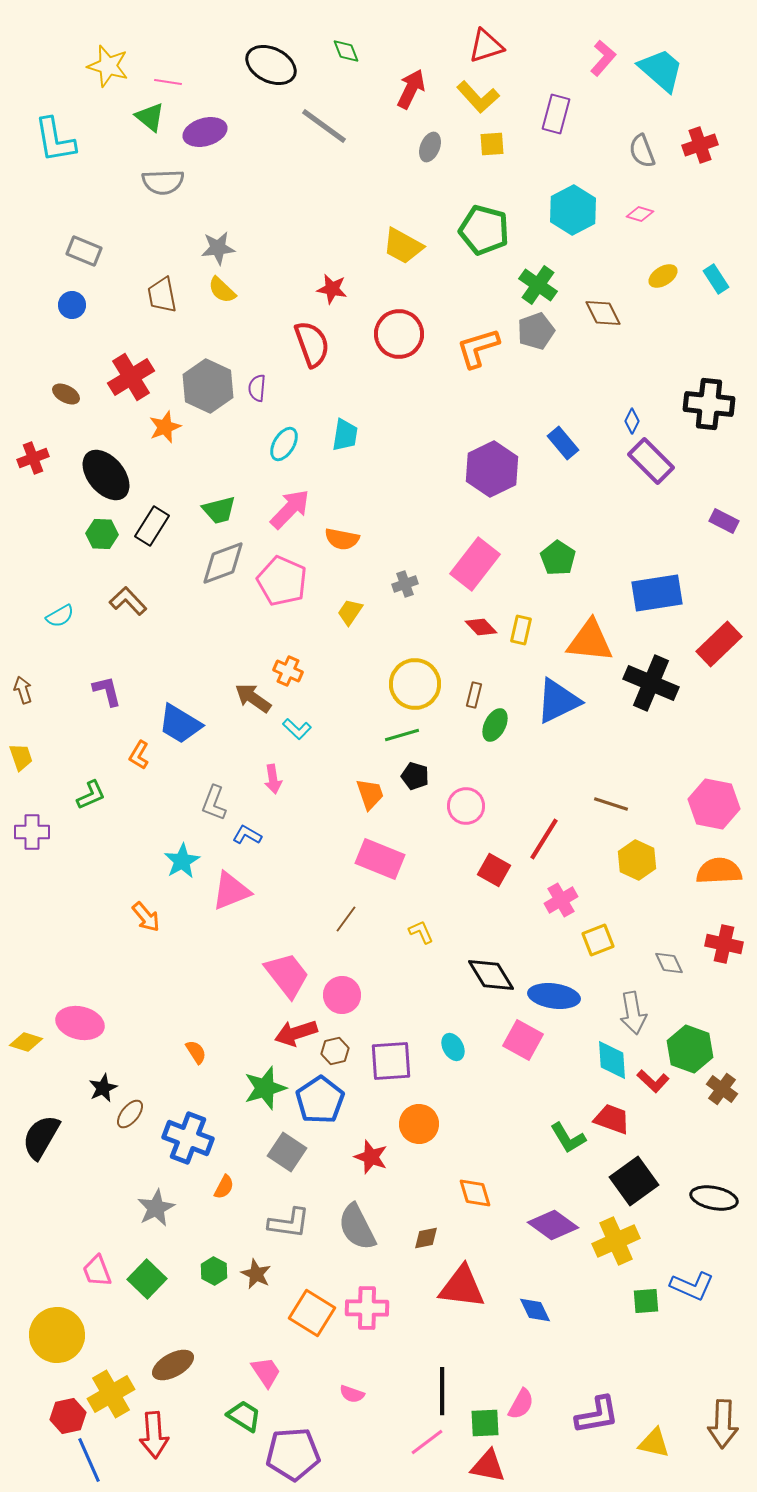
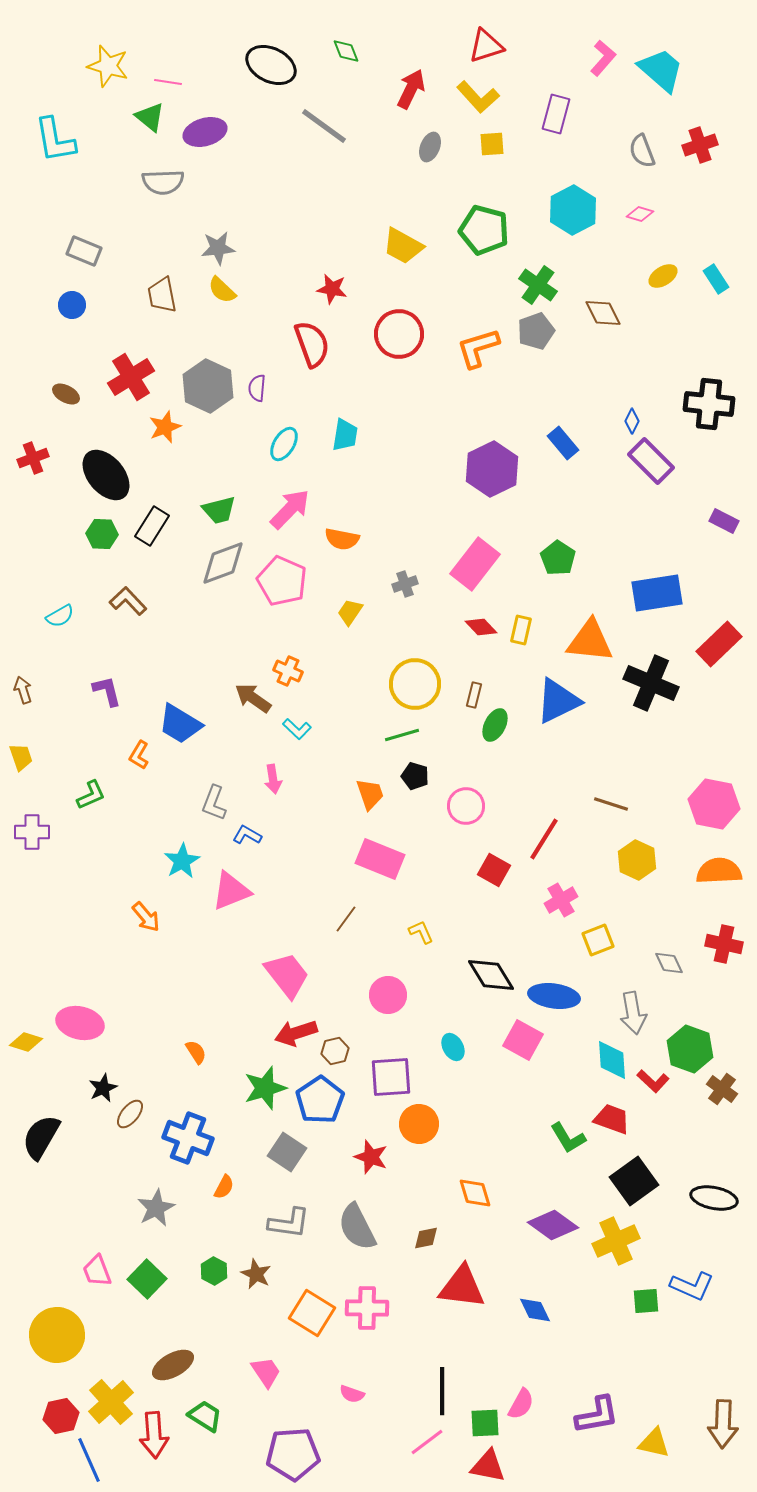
pink circle at (342, 995): moved 46 px right
purple square at (391, 1061): moved 16 px down
yellow cross at (111, 1394): moved 8 px down; rotated 12 degrees counterclockwise
red hexagon at (68, 1416): moved 7 px left
green trapezoid at (244, 1416): moved 39 px left
